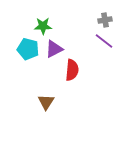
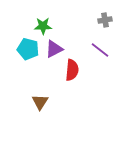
purple line: moved 4 px left, 9 px down
brown triangle: moved 6 px left
